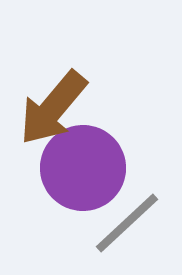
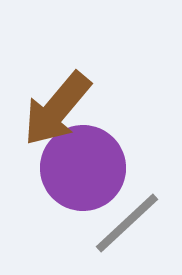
brown arrow: moved 4 px right, 1 px down
